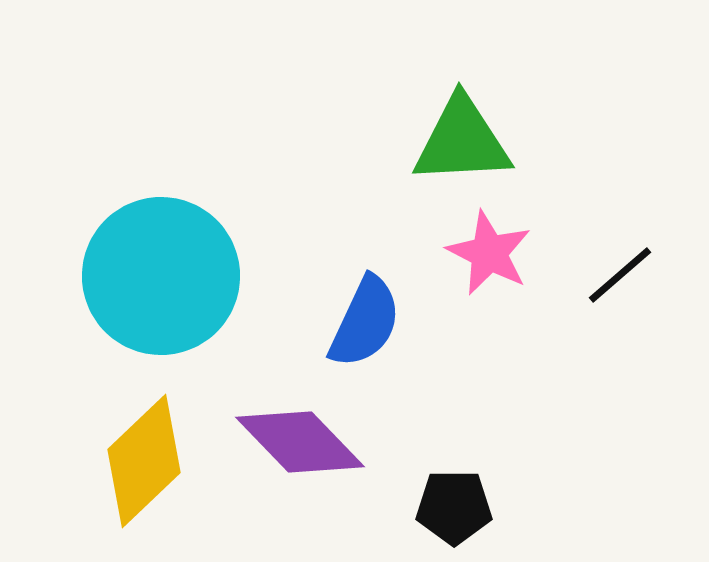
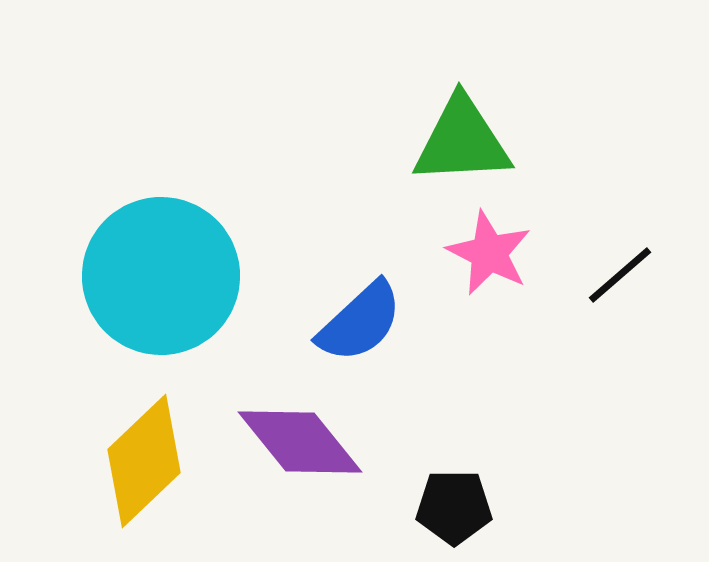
blue semicircle: moved 5 px left; rotated 22 degrees clockwise
purple diamond: rotated 5 degrees clockwise
